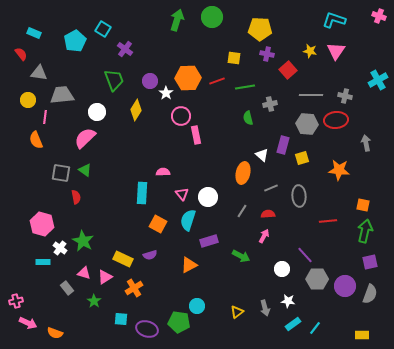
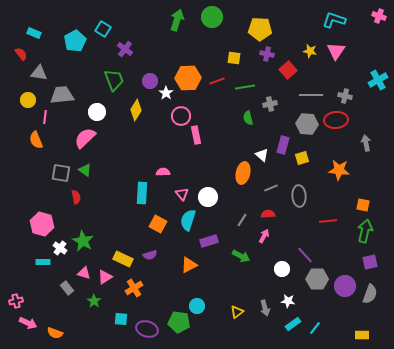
gray line at (242, 211): moved 9 px down
